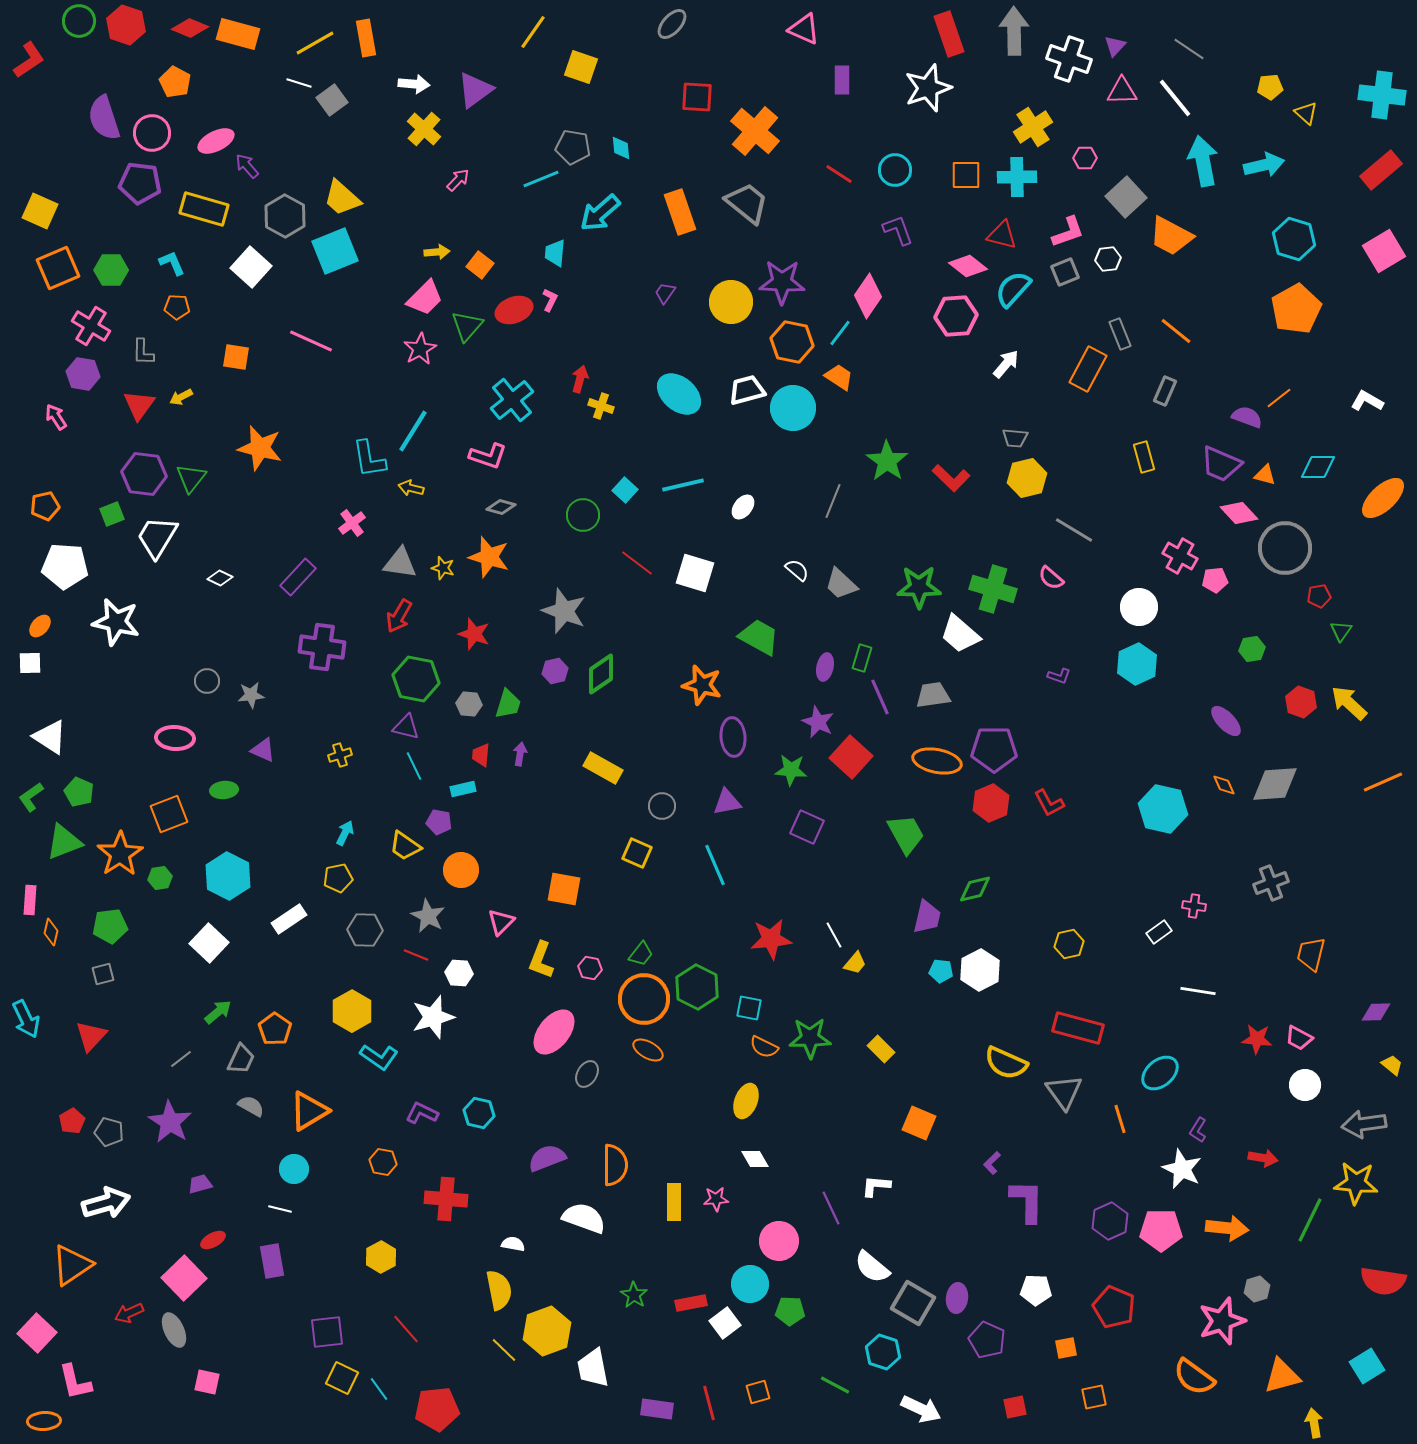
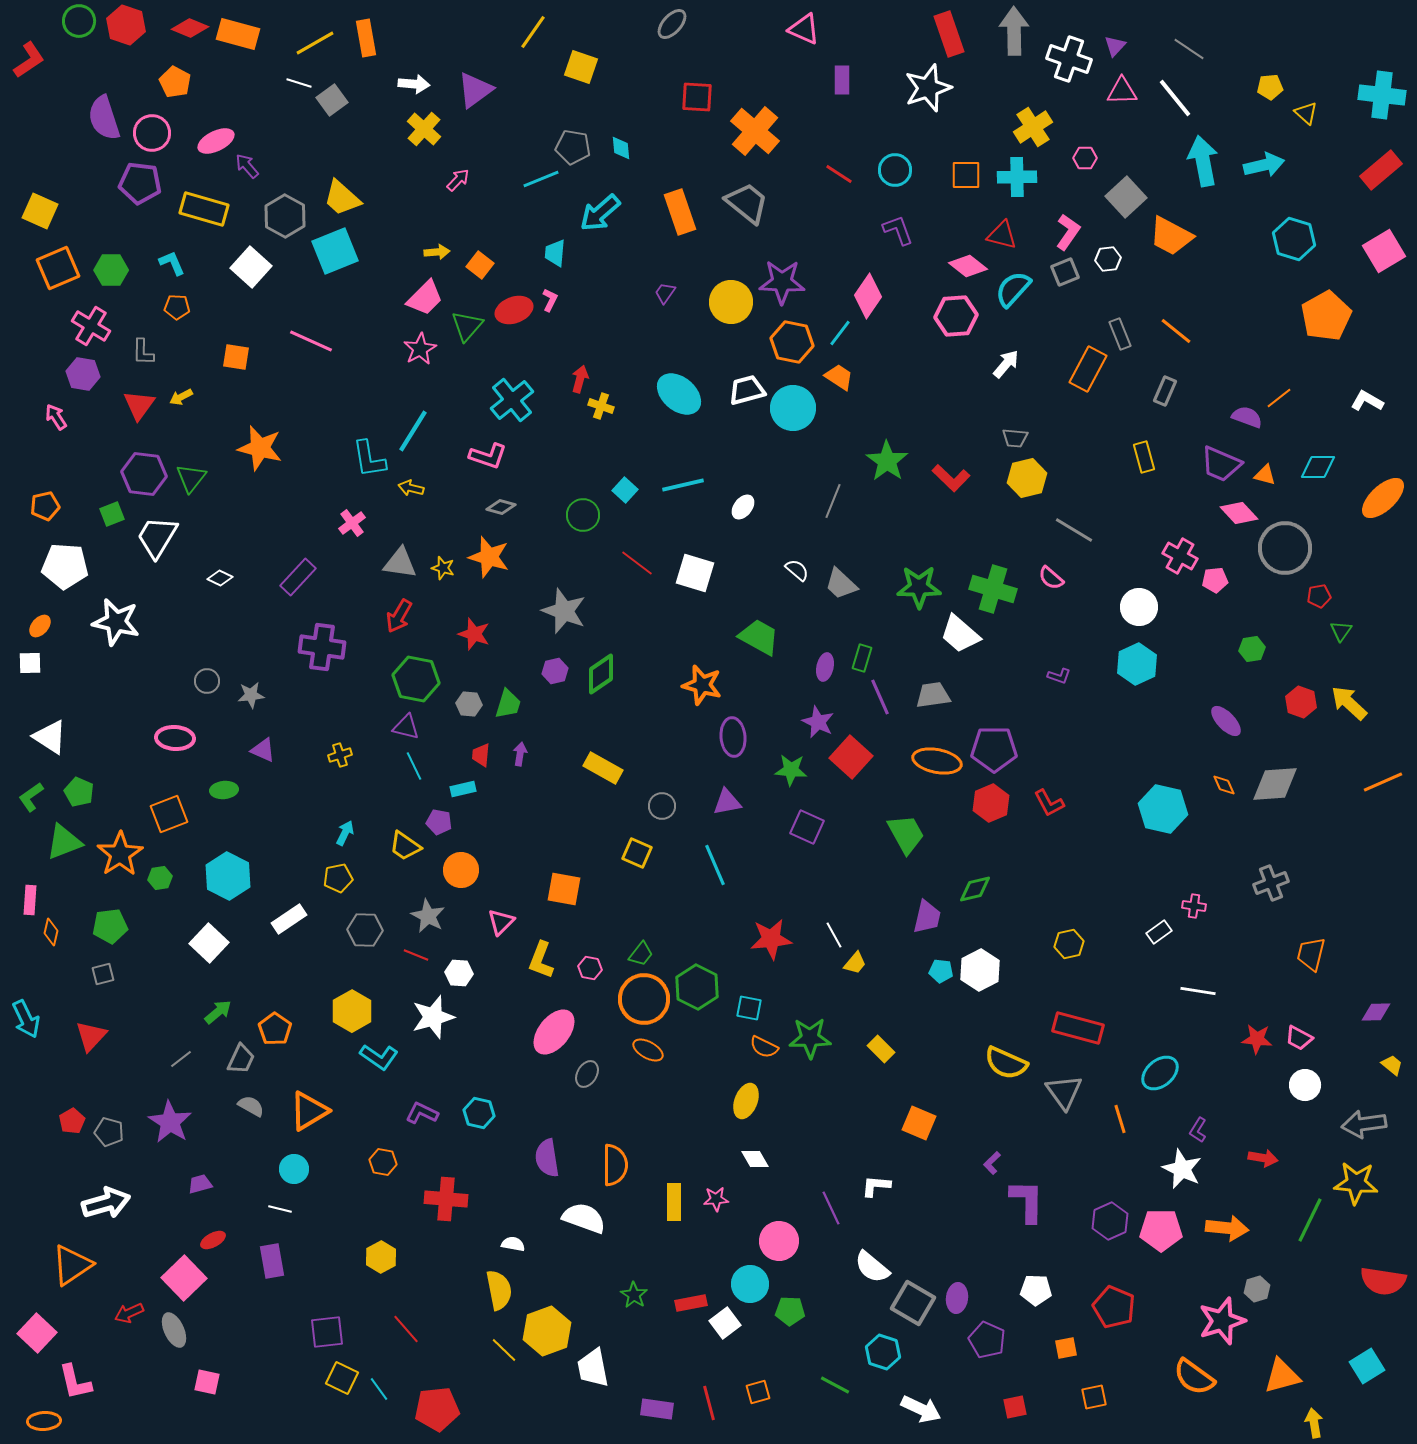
pink L-shape at (1068, 232): rotated 36 degrees counterclockwise
orange pentagon at (1296, 309): moved 30 px right, 7 px down
purple semicircle at (547, 1158): rotated 78 degrees counterclockwise
